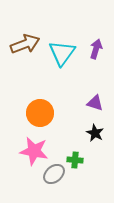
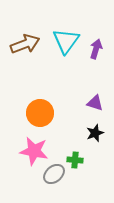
cyan triangle: moved 4 px right, 12 px up
black star: rotated 24 degrees clockwise
